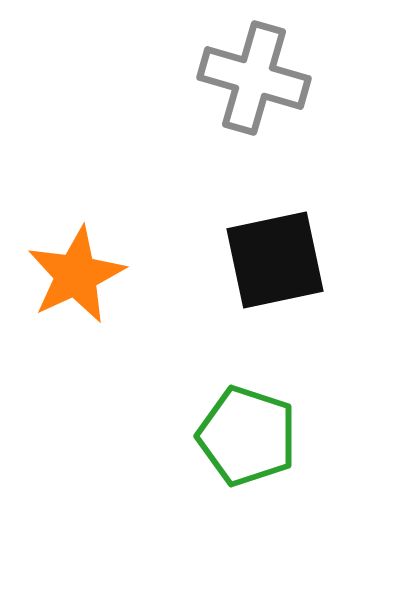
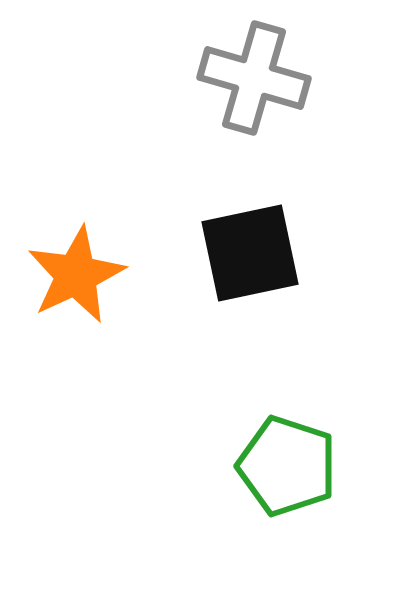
black square: moved 25 px left, 7 px up
green pentagon: moved 40 px right, 30 px down
